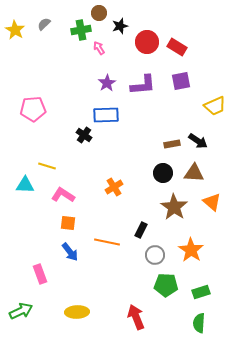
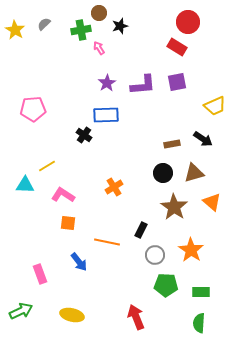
red circle: moved 41 px right, 20 px up
purple square: moved 4 px left, 1 px down
black arrow: moved 5 px right, 2 px up
yellow line: rotated 48 degrees counterclockwise
brown triangle: rotated 20 degrees counterclockwise
blue arrow: moved 9 px right, 10 px down
green rectangle: rotated 18 degrees clockwise
yellow ellipse: moved 5 px left, 3 px down; rotated 15 degrees clockwise
